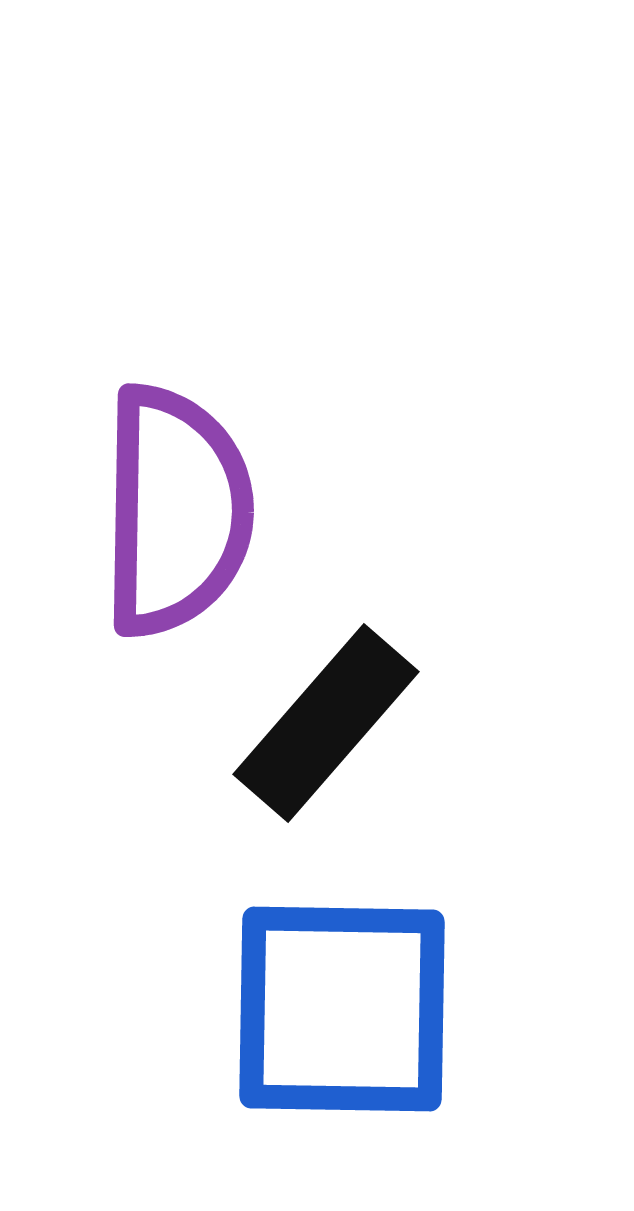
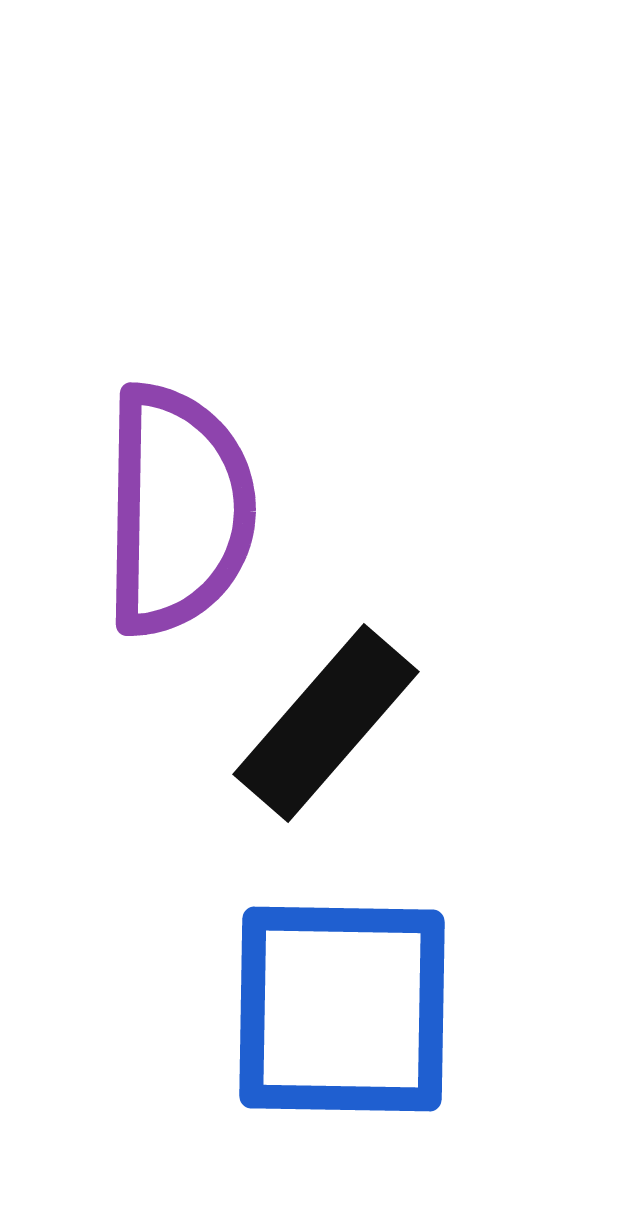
purple semicircle: moved 2 px right, 1 px up
